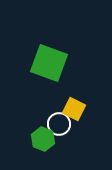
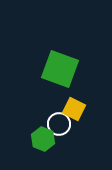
green square: moved 11 px right, 6 px down
